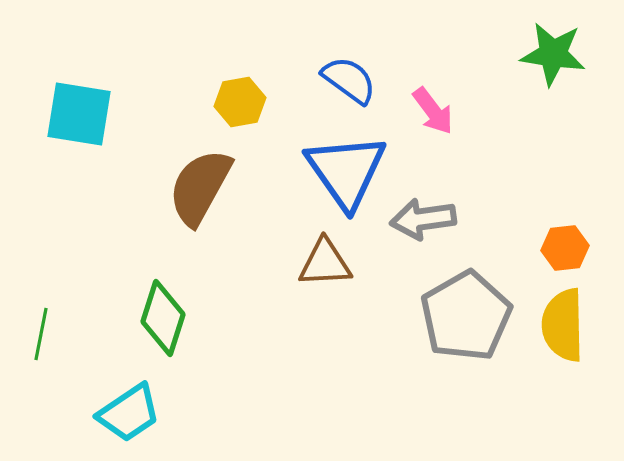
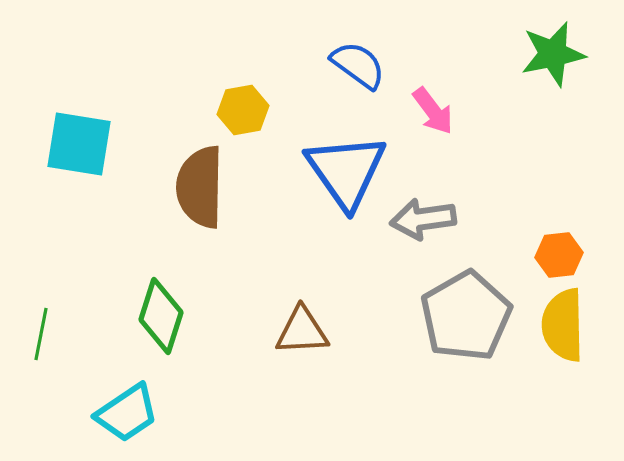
green star: rotated 20 degrees counterclockwise
blue semicircle: moved 9 px right, 15 px up
yellow hexagon: moved 3 px right, 8 px down
cyan square: moved 30 px down
brown semicircle: rotated 28 degrees counterclockwise
orange hexagon: moved 6 px left, 7 px down
brown triangle: moved 23 px left, 68 px down
green diamond: moved 2 px left, 2 px up
cyan trapezoid: moved 2 px left
